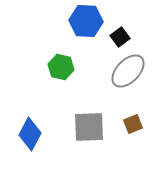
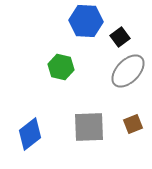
blue diamond: rotated 24 degrees clockwise
